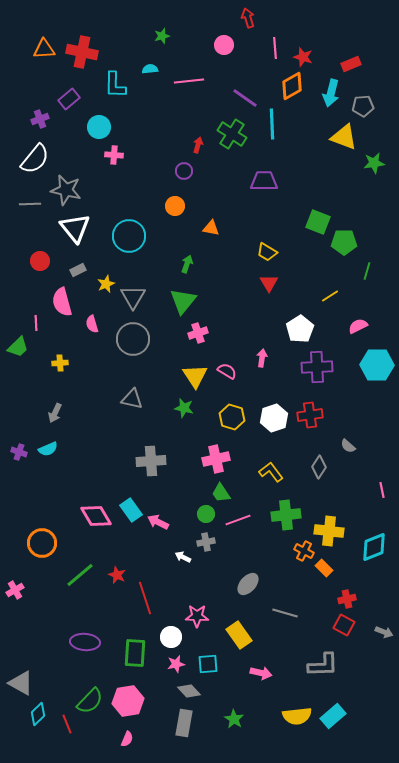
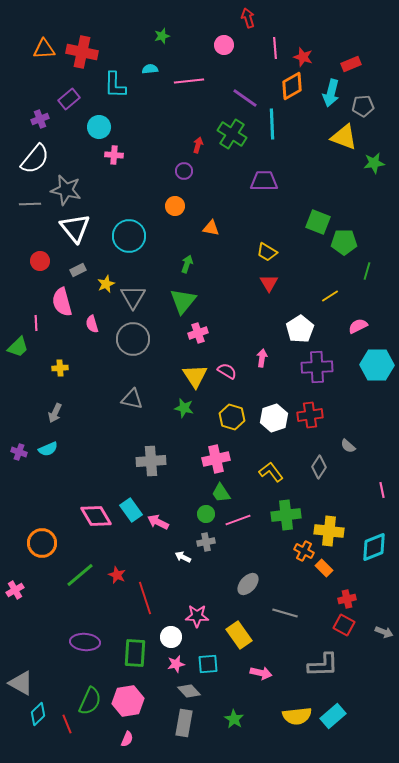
yellow cross at (60, 363): moved 5 px down
green semicircle at (90, 701): rotated 20 degrees counterclockwise
